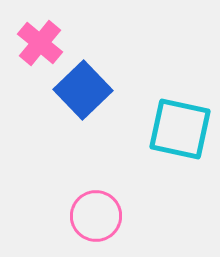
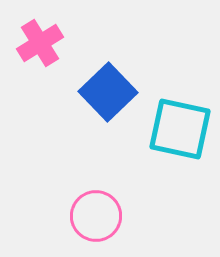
pink cross: rotated 18 degrees clockwise
blue square: moved 25 px right, 2 px down
